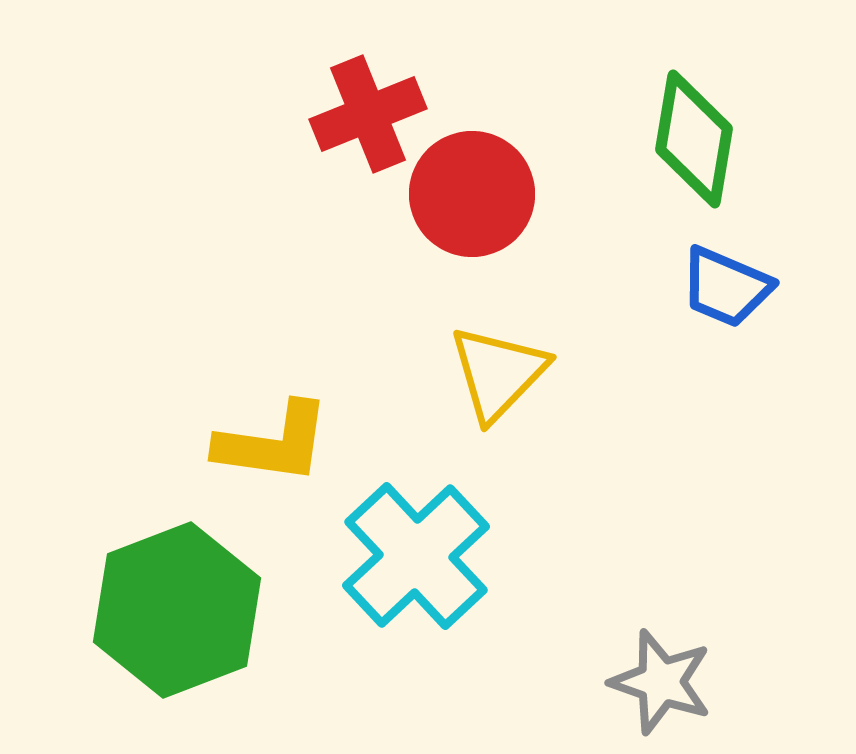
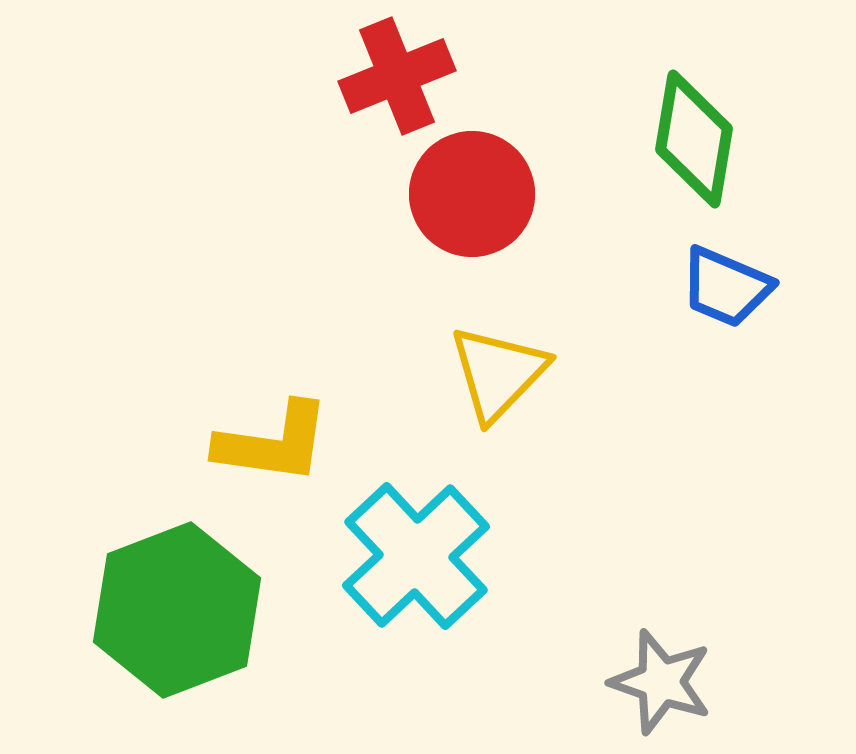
red cross: moved 29 px right, 38 px up
